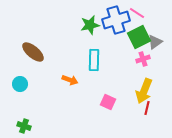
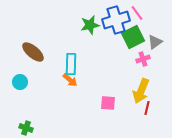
pink line: rotated 21 degrees clockwise
green square: moved 6 px left
cyan rectangle: moved 23 px left, 4 px down
orange arrow: rotated 21 degrees clockwise
cyan circle: moved 2 px up
yellow arrow: moved 3 px left
pink square: moved 1 px down; rotated 21 degrees counterclockwise
green cross: moved 2 px right, 2 px down
